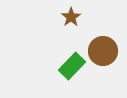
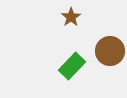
brown circle: moved 7 px right
